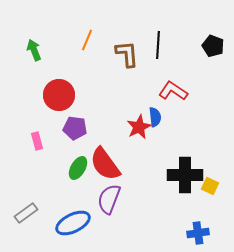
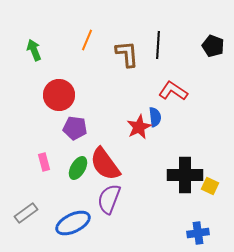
pink rectangle: moved 7 px right, 21 px down
